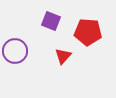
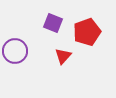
purple square: moved 2 px right, 2 px down
red pentagon: moved 1 px left; rotated 24 degrees counterclockwise
